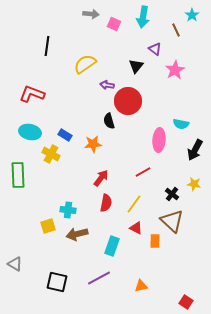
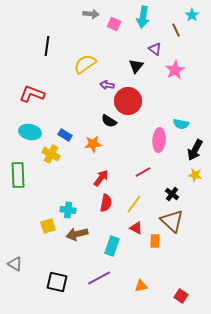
black semicircle: rotated 42 degrees counterclockwise
yellow star: moved 1 px right, 9 px up
red square: moved 5 px left, 6 px up
